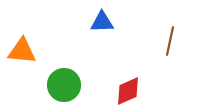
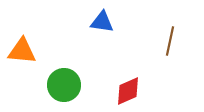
blue triangle: rotated 10 degrees clockwise
